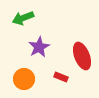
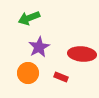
green arrow: moved 6 px right
red ellipse: moved 2 px up; rotated 64 degrees counterclockwise
orange circle: moved 4 px right, 6 px up
